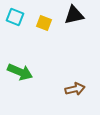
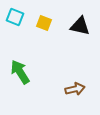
black triangle: moved 6 px right, 11 px down; rotated 25 degrees clockwise
green arrow: rotated 145 degrees counterclockwise
